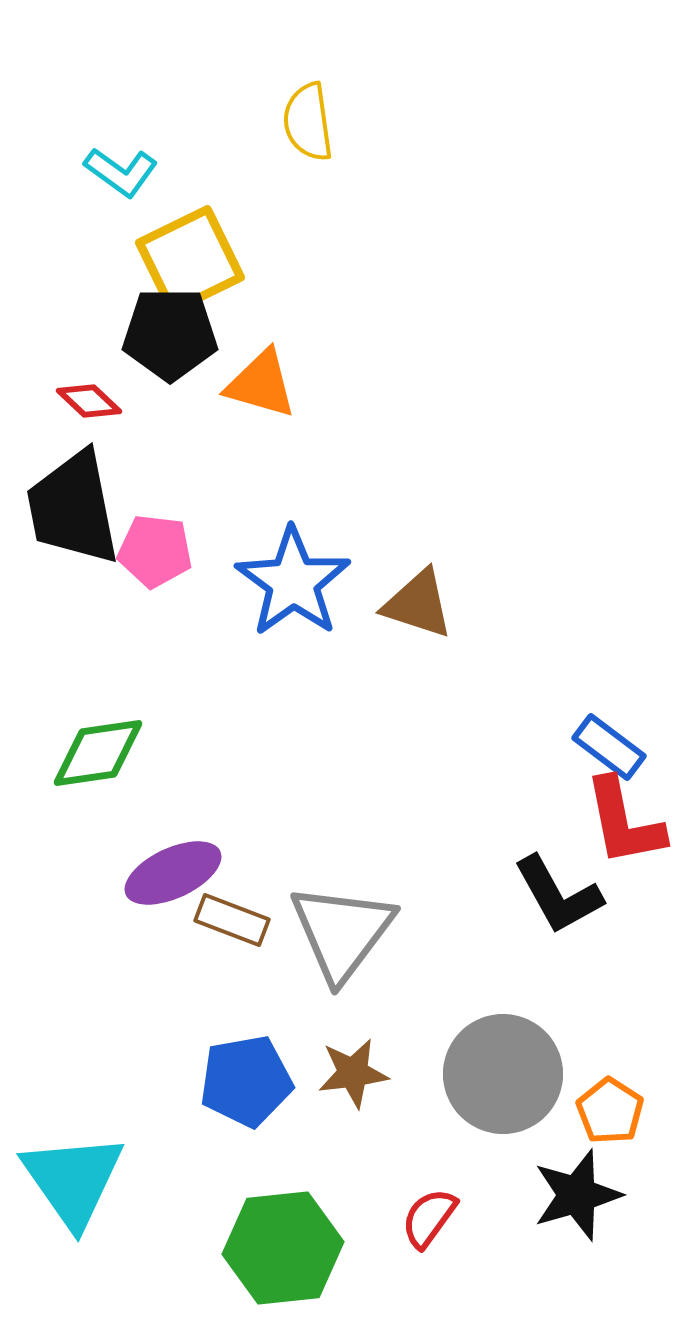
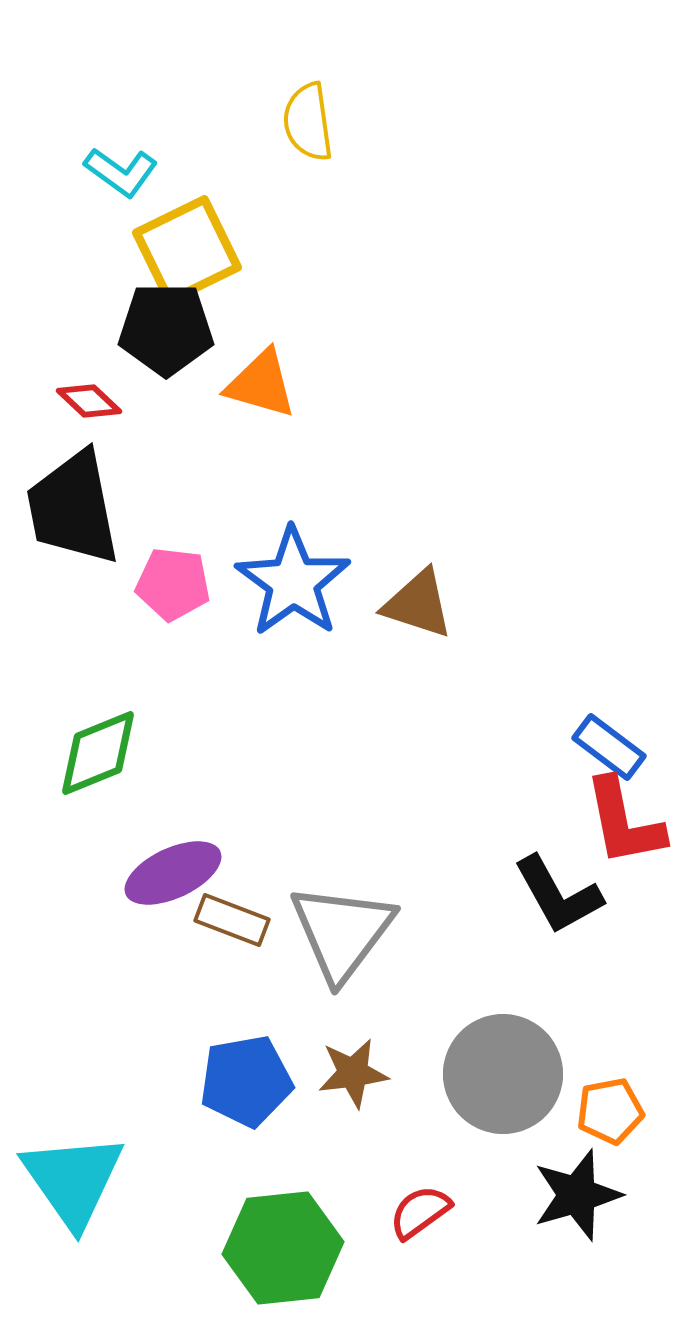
yellow square: moved 3 px left, 10 px up
black pentagon: moved 4 px left, 5 px up
pink pentagon: moved 18 px right, 33 px down
green diamond: rotated 14 degrees counterclockwise
orange pentagon: rotated 28 degrees clockwise
red semicircle: moved 9 px left, 6 px up; rotated 18 degrees clockwise
